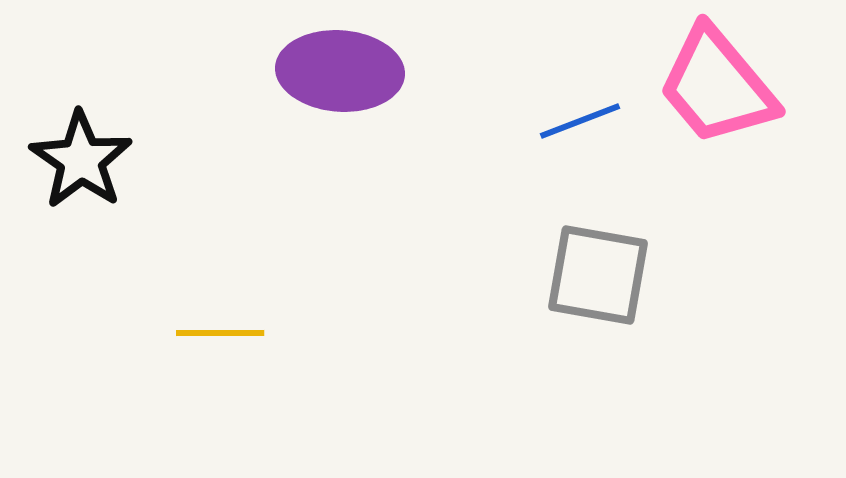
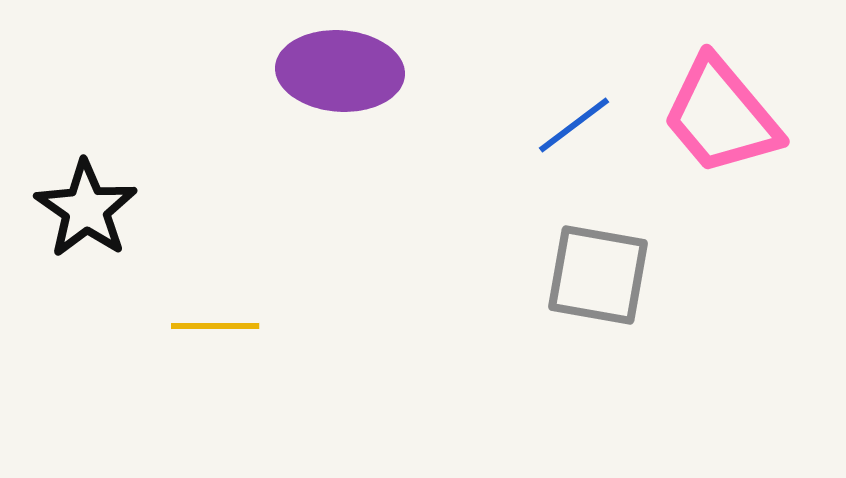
pink trapezoid: moved 4 px right, 30 px down
blue line: moved 6 px left, 4 px down; rotated 16 degrees counterclockwise
black star: moved 5 px right, 49 px down
yellow line: moved 5 px left, 7 px up
